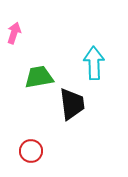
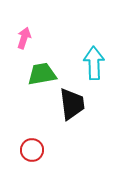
pink arrow: moved 10 px right, 5 px down
green trapezoid: moved 3 px right, 3 px up
red circle: moved 1 px right, 1 px up
